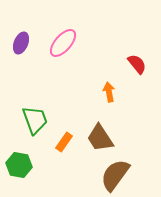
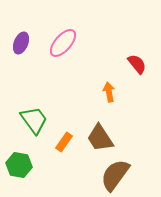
green trapezoid: moved 1 px left; rotated 16 degrees counterclockwise
